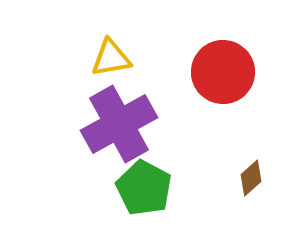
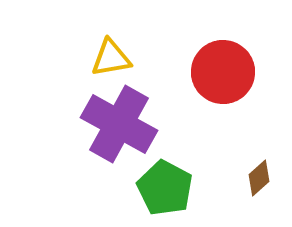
purple cross: rotated 32 degrees counterclockwise
brown diamond: moved 8 px right
green pentagon: moved 21 px right
